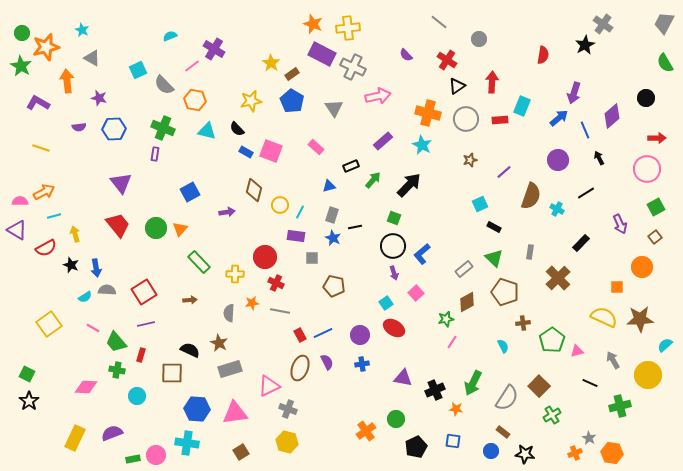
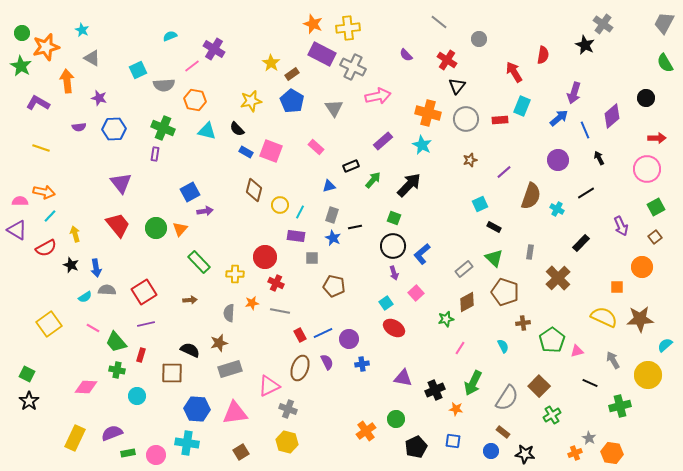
black star at (585, 45): rotated 18 degrees counterclockwise
red arrow at (492, 82): moved 22 px right, 10 px up; rotated 35 degrees counterclockwise
gray semicircle at (164, 85): rotated 50 degrees counterclockwise
black triangle at (457, 86): rotated 18 degrees counterclockwise
orange arrow at (44, 192): rotated 40 degrees clockwise
purple arrow at (227, 212): moved 22 px left, 1 px up
cyan line at (54, 216): moved 4 px left; rotated 32 degrees counterclockwise
purple arrow at (620, 224): moved 1 px right, 2 px down
purple circle at (360, 335): moved 11 px left, 4 px down
pink line at (452, 342): moved 8 px right, 6 px down
brown star at (219, 343): rotated 30 degrees clockwise
green rectangle at (133, 459): moved 5 px left, 6 px up
